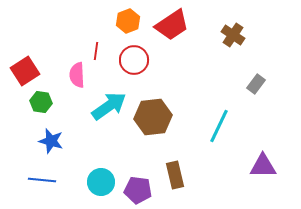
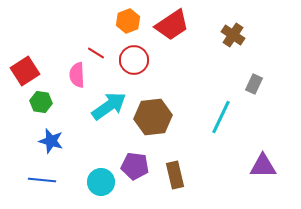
red line: moved 2 px down; rotated 66 degrees counterclockwise
gray rectangle: moved 2 px left; rotated 12 degrees counterclockwise
cyan line: moved 2 px right, 9 px up
purple pentagon: moved 3 px left, 24 px up
